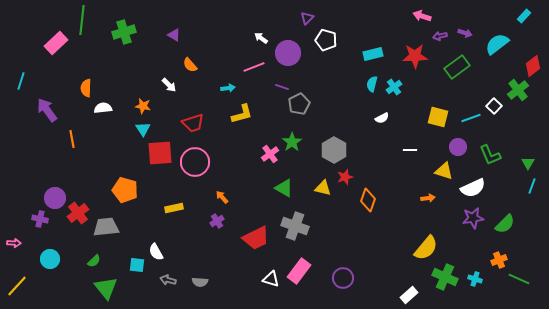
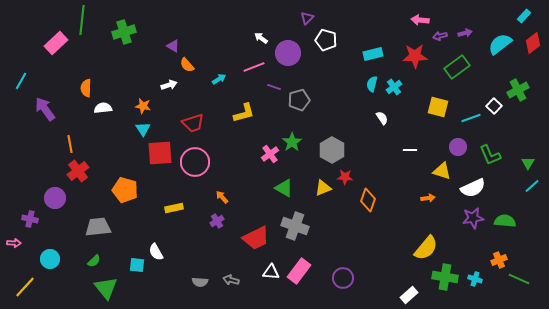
pink arrow at (422, 16): moved 2 px left, 4 px down; rotated 12 degrees counterclockwise
purple arrow at (465, 33): rotated 32 degrees counterclockwise
purple triangle at (174, 35): moved 1 px left, 11 px down
cyan semicircle at (497, 44): moved 3 px right
orange semicircle at (190, 65): moved 3 px left
red diamond at (533, 66): moved 23 px up
cyan line at (21, 81): rotated 12 degrees clockwise
white arrow at (169, 85): rotated 63 degrees counterclockwise
purple line at (282, 87): moved 8 px left
cyan arrow at (228, 88): moved 9 px left, 9 px up; rotated 24 degrees counterclockwise
green cross at (518, 90): rotated 10 degrees clockwise
gray pentagon at (299, 104): moved 4 px up; rotated 10 degrees clockwise
purple arrow at (47, 110): moved 2 px left, 1 px up
yellow L-shape at (242, 114): moved 2 px right, 1 px up
yellow square at (438, 117): moved 10 px up
white semicircle at (382, 118): rotated 96 degrees counterclockwise
orange line at (72, 139): moved 2 px left, 5 px down
gray hexagon at (334, 150): moved 2 px left
yellow triangle at (444, 171): moved 2 px left
red star at (345, 177): rotated 21 degrees clockwise
cyan line at (532, 186): rotated 28 degrees clockwise
yellow triangle at (323, 188): rotated 36 degrees counterclockwise
red cross at (78, 213): moved 42 px up
purple cross at (40, 219): moved 10 px left
green semicircle at (505, 224): moved 3 px up; rotated 130 degrees counterclockwise
gray trapezoid at (106, 227): moved 8 px left
green cross at (445, 277): rotated 15 degrees counterclockwise
white triangle at (271, 279): moved 7 px up; rotated 12 degrees counterclockwise
gray arrow at (168, 280): moved 63 px right
yellow line at (17, 286): moved 8 px right, 1 px down
